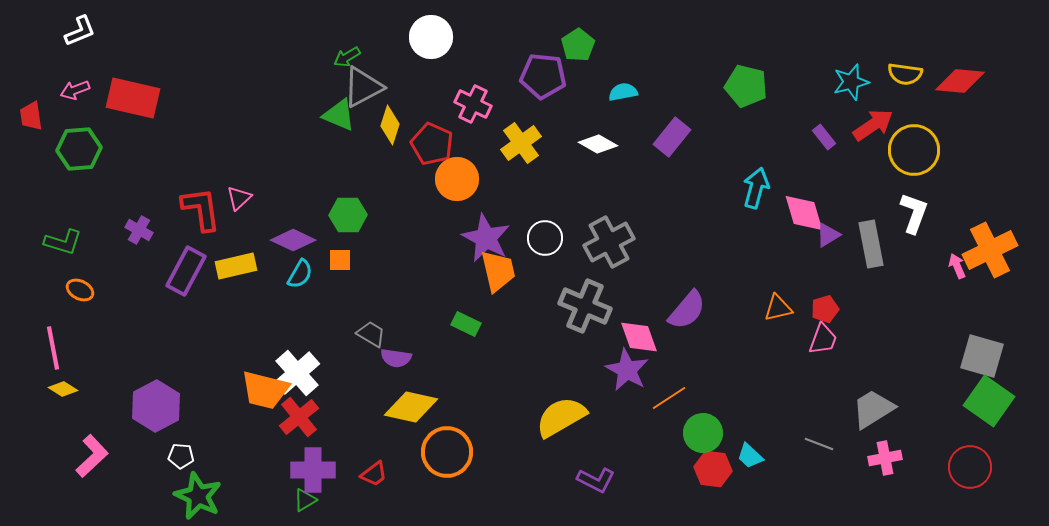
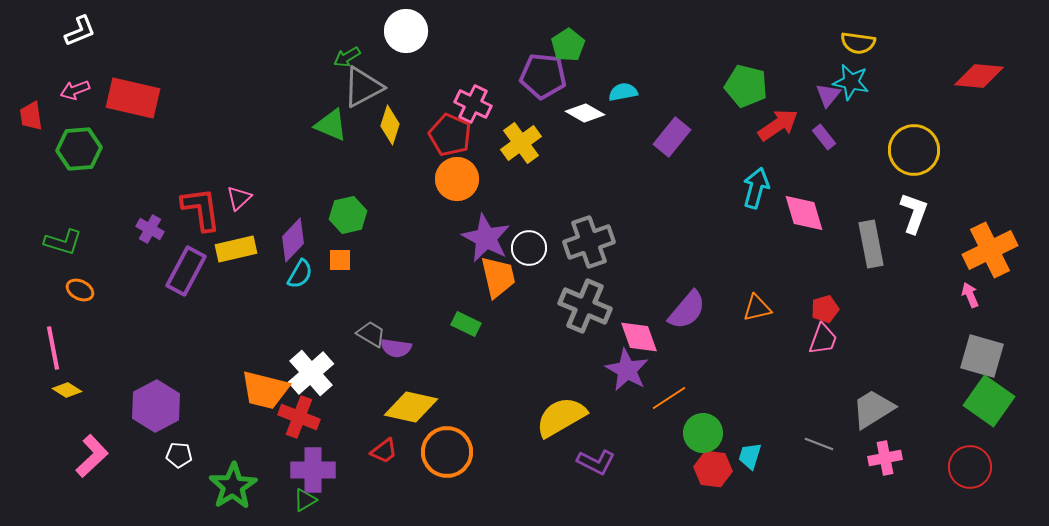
white circle at (431, 37): moved 25 px left, 6 px up
green pentagon at (578, 45): moved 10 px left
yellow semicircle at (905, 74): moved 47 px left, 31 px up
red diamond at (960, 81): moved 19 px right, 5 px up
cyan star at (851, 82): rotated 27 degrees clockwise
green triangle at (339, 115): moved 8 px left, 10 px down
red arrow at (873, 125): moved 95 px left
red pentagon at (432, 144): moved 18 px right, 9 px up
white diamond at (598, 144): moved 13 px left, 31 px up
green hexagon at (348, 215): rotated 12 degrees counterclockwise
purple cross at (139, 230): moved 11 px right, 1 px up
purple triangle at (828, 235): moved 140 px up; rotated 20 degrees counterclockwise
white circle at (545, 238): moved 16 px left, 10 px down
purple diamond at (293, 240): rotated 72 degrees counterclockwise
gray cross at (609, 242): moved 20 px left; rotated 9 degrees clockwise
yellow rectangle at (236, 266): moved 17 px up
pink arrow at (957, 266): moved 13 px right, 29 px down
orange trapezoid at (498, 271): moved 6 px down
orange triangle at (778, 308): moved 21 px left
purple semicircle at (396, 358): moved 10 px up
white cross at (297, 373): moved 14 px right
yellow diamond at (63, 389): moved 4 px right, 1 px down
red cross at (299, 417): rotated 30 degrees counterclockwise
white pentagon at (181, 456): moved 2 px left, 1 px up
cyan trapezoid at (750, 456): rotated 64 degrees clockwise
red trapezoid at (374, 474): moved 10 px right, 23 px up
purple L-shape at (596, 480): moved 18 px up
green star at (198, 496): moved 35 px right, 10 px up; rotated 15 degrees clockwise
